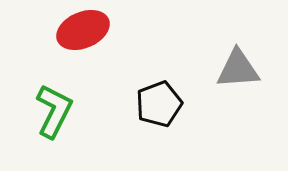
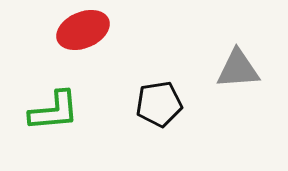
black pentagon: rotated 12 degrees clockwise
green L-shape: rotated 58 degrees clockwise
